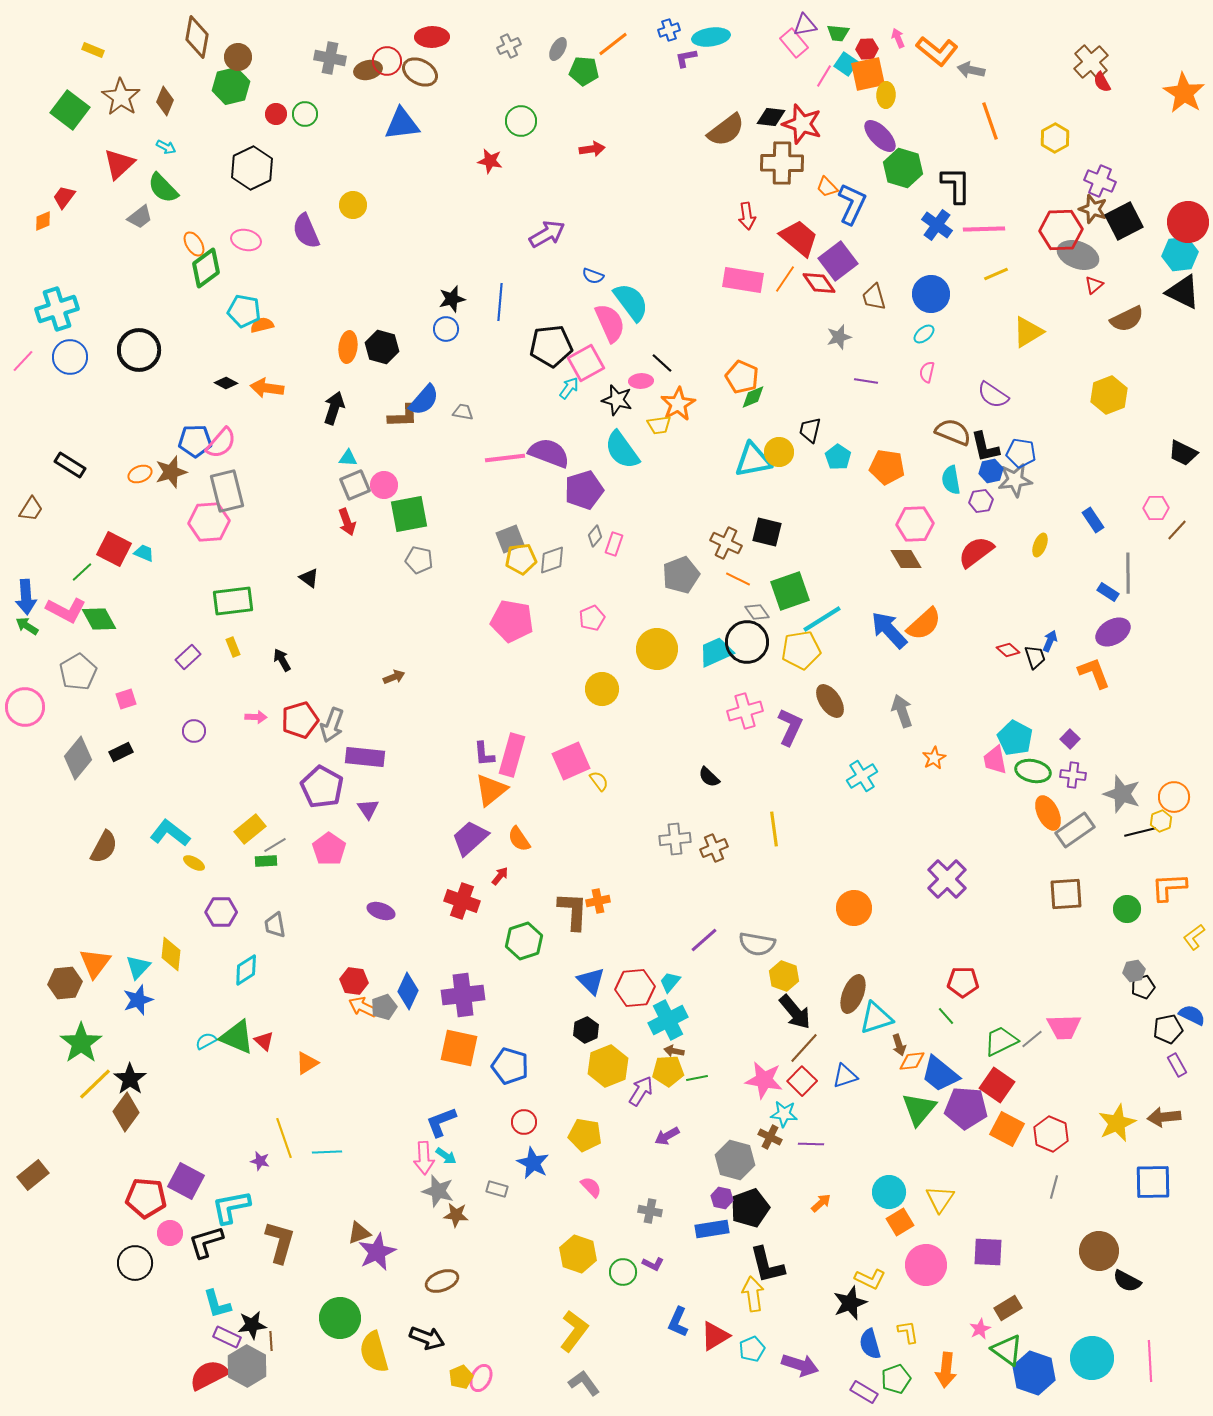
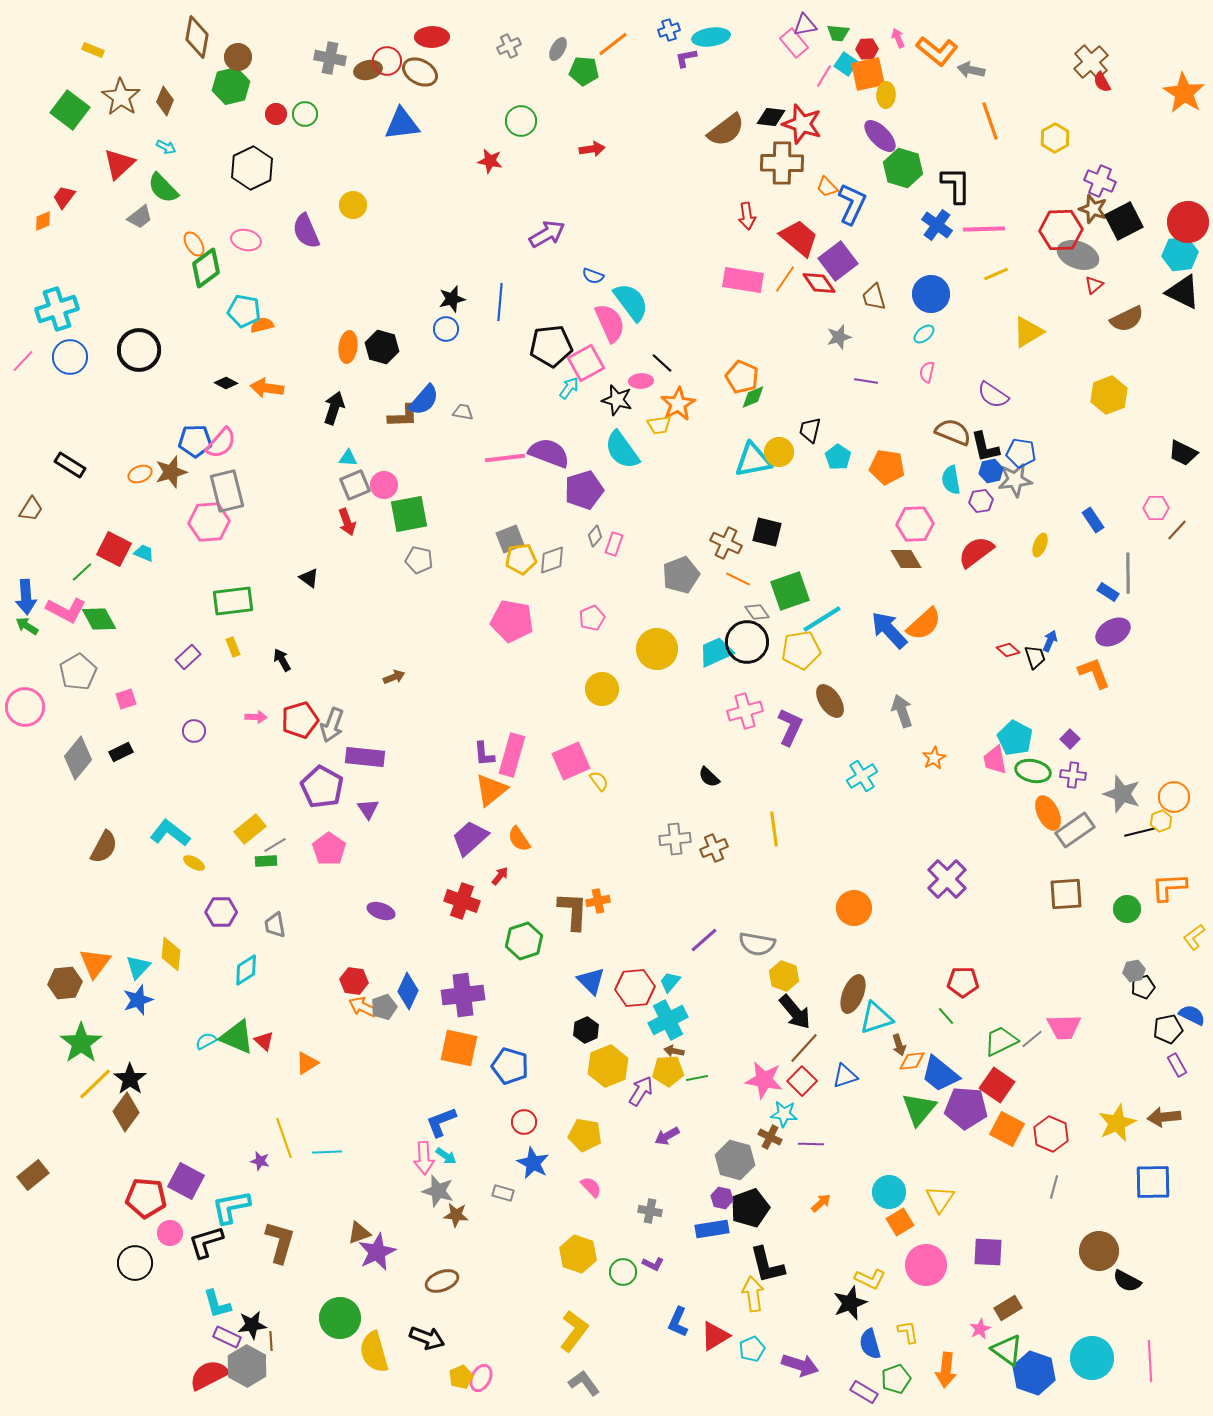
gray rectangle at (497, 1189): moved 6 px right, 4 px down
